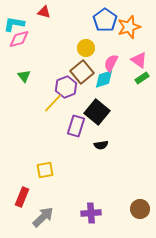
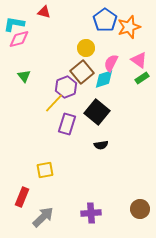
yellow line: moved 1 px right
purple rectangle: moved 9 px left, 2 px up
